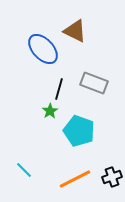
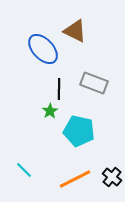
black line: rotated 15 degrees counterclockwise
cyan pentagon: rotated 8 degrees counterclockwise
black cross: rotated 30 degrees counterclockwise
